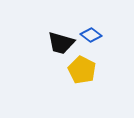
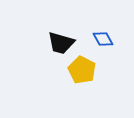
blue diamond: moved 12 px right, 4 px down; rotated 25 degrees clockwise
